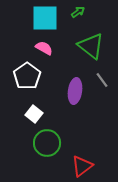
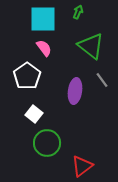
green arrow: rotated 32 degrees counterclockwise
cyan square: moved 2 px left, 1 px down
pink semicircle: rotated 24 degrees clockwise
